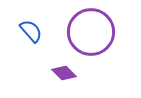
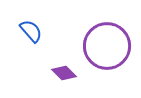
purple circle: moved 16 px right, 14 px down
